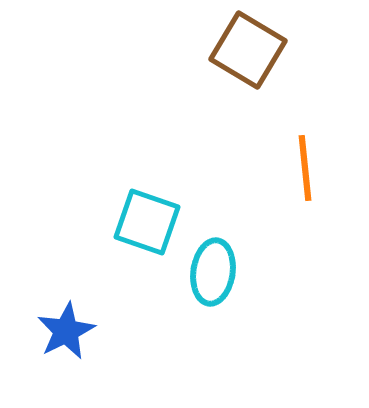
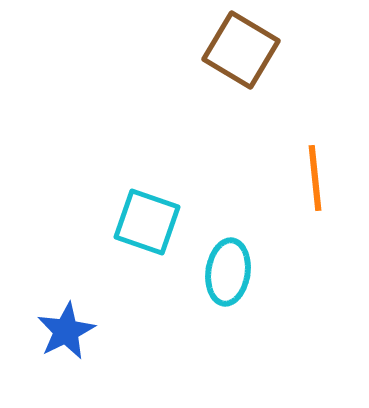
brown square: moved 7 px left
orange line: moved 10 px right, 10 px down
cyan ellipse: moved 15 px right
